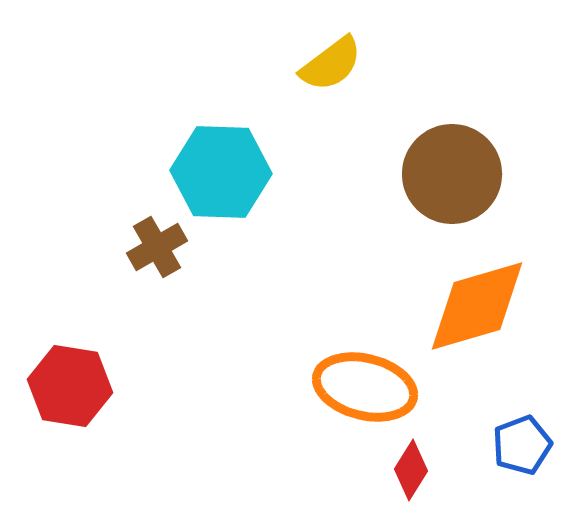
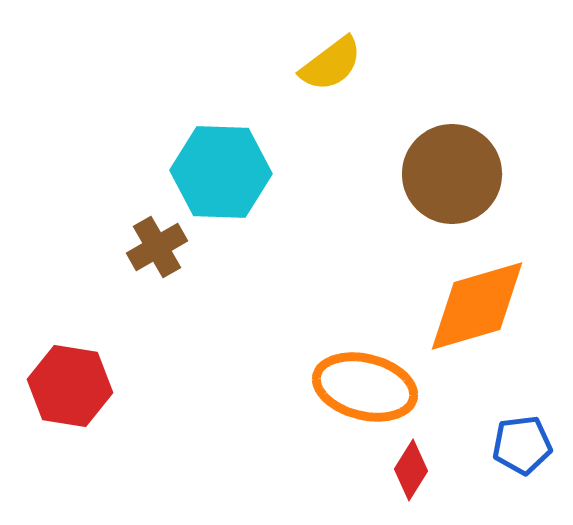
blue pentagon: rotated 14 degrees clockwise
